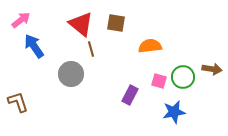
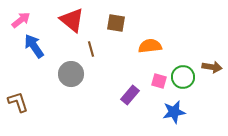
red triangle: moved 9 px left, 4 px up
brown arrow: moved 2 px up
purple rectangle: rotated 12 degrees clockwise
